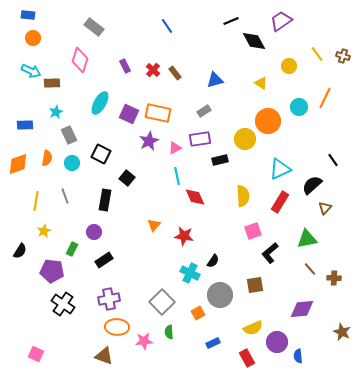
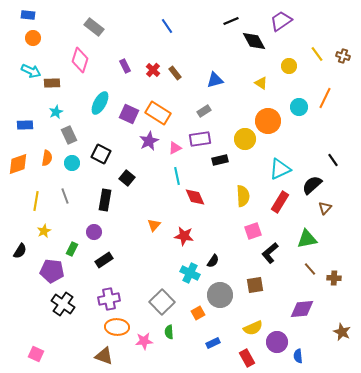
orange rectangle at (158, 113): rotated 20 degrees clockwise
